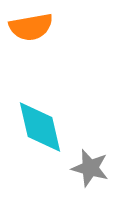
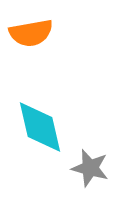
orange semicircle: moved 6 px down
